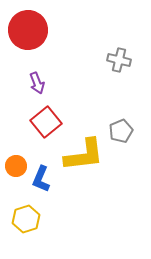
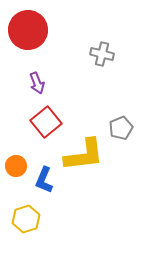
gray cross: moved 17 px left, 6 px up
gray pentagon: moved 3 px up
blue L-shape: moved 3 px right, 1 px down
